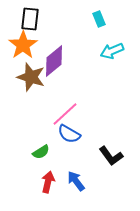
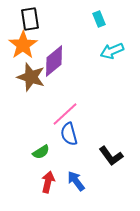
black rectangle: rotated 15 degrees counterclockwise
blue semicircle: rotated 45 degrees clockwise
